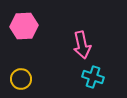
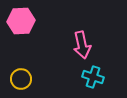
pink hexagon: moved 3 px left, 5 px up
